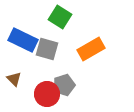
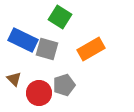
red circle: moved 8 px left, 1 px up
